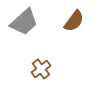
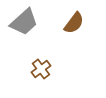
brown semicircle: moved 2 px down
